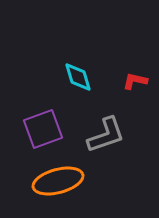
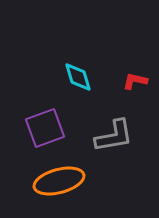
purple square: moved 2 px right, 1 px up
gray L-shape: moved 8 px right, 1 px down; rotated 9 degrees clockwise
orange ellipse: moved 1 px right
